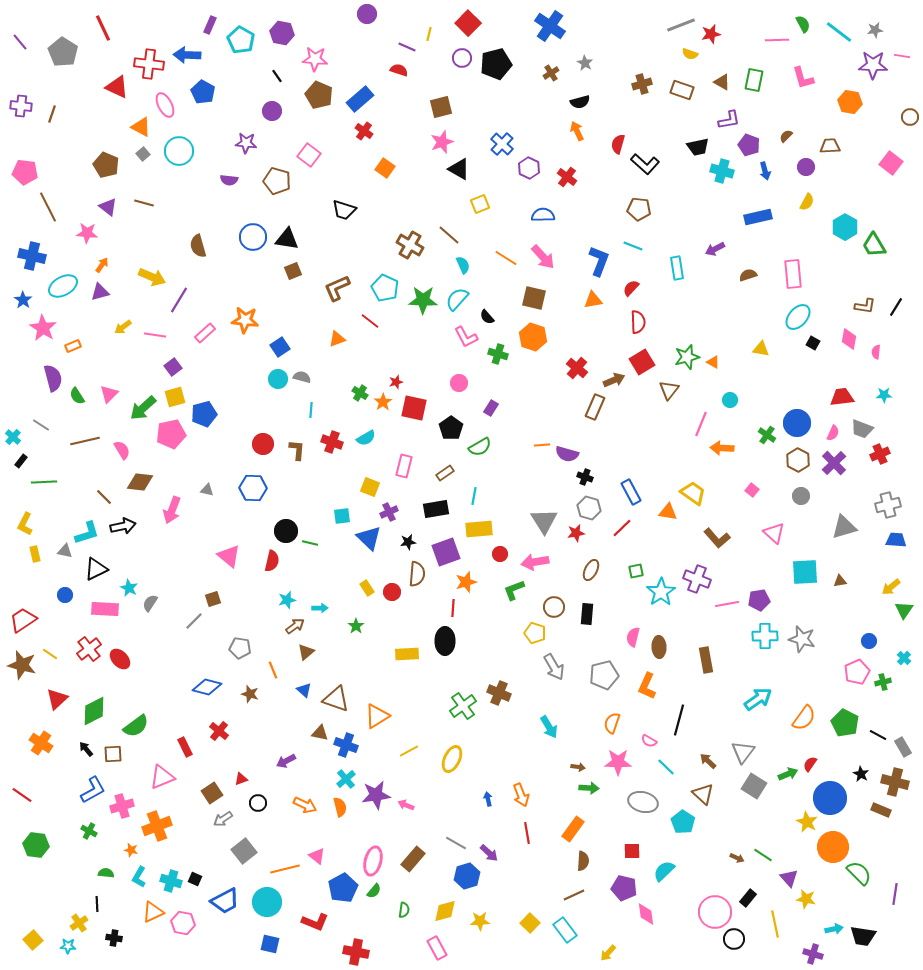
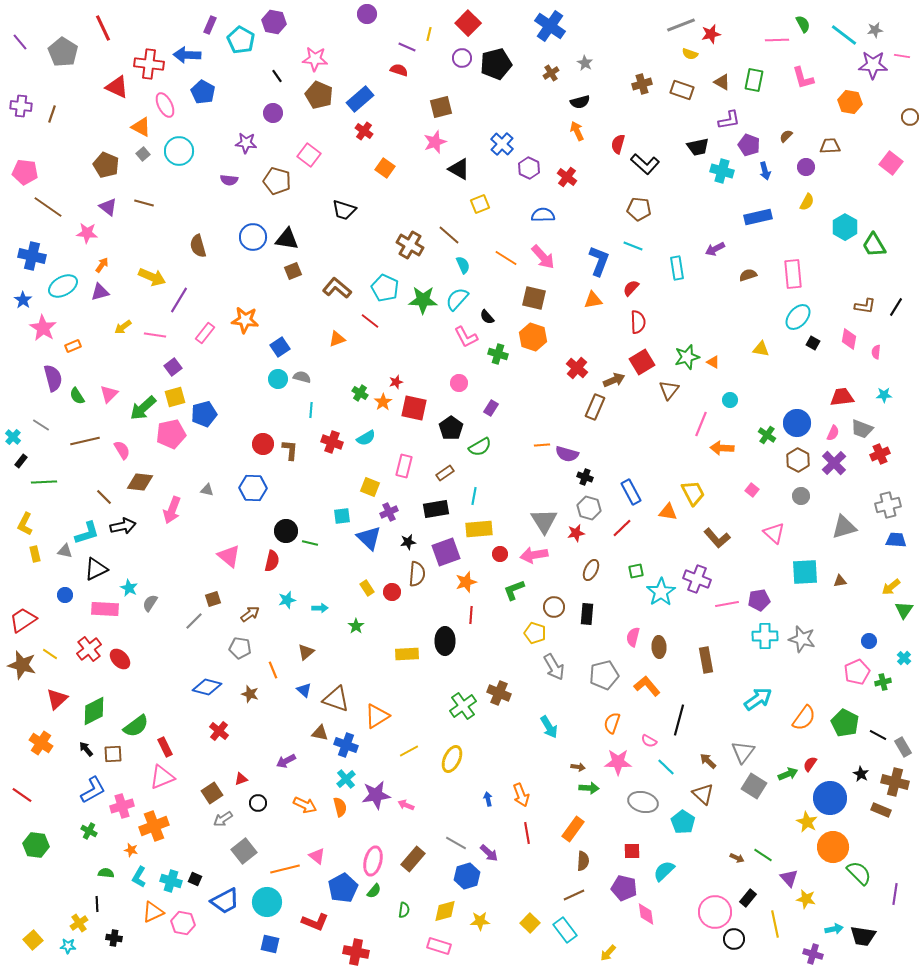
cyan line at (839, 32): moved 5 px right, 3 px down
purple hexagon at (282, 33): moved 8 px left, 11 px up
purple circle at (272, 111): moved 1 px right, 2 px down
pink star at (442, 142): moved 7 px left
brown line at (48, 207): rotated 28 degrees counterclockwise
brown L-shape at (337, 288): rotated 64 degrees clockwise
pink rectangle at (205, 333): rotated 10 degrees counterclockwise
brown L-shape at (297, 450): moved 7 px left
yellow trapezoid at (693, 493): rotated 28 degrees clockwise
pink arrow at (535, 562): moved 1 px left, 7 px up
red line at (453, 608): moved 18 px right, 7 px down
brown arrow at (295, 626): moved 45 px left, 12 px up
orange L-shape at (647, 686): rotated 116 degrees clockwise
red rectangle at (185, 747): moved 20 px left
orange cross at (157, 826): moved 3 px left
pink rectangle at (437, 948): moved 2 px right, 2 px up; rotated 45 degrees counterclockwise
